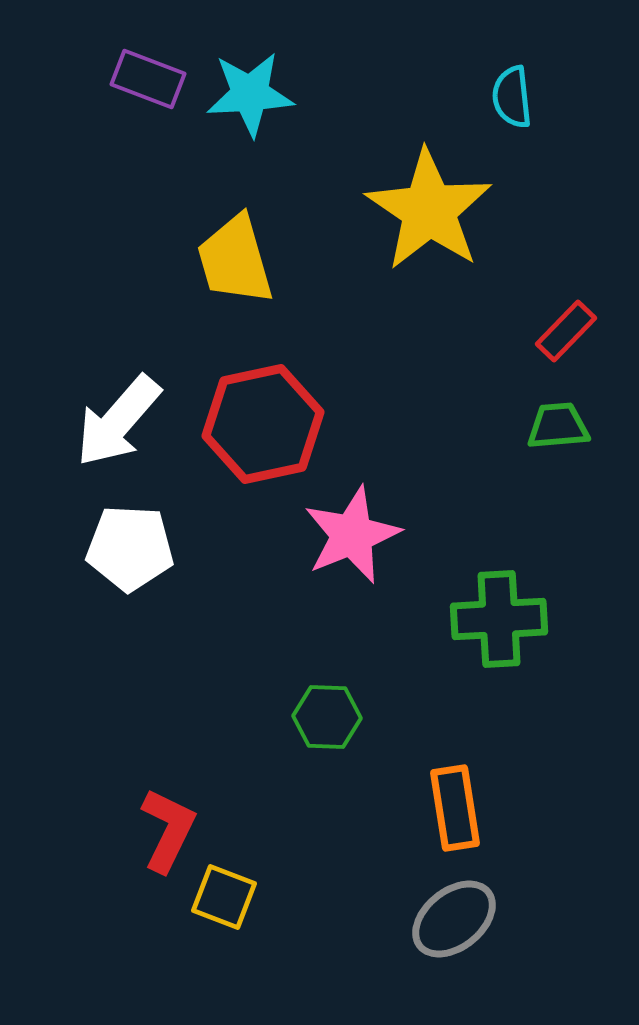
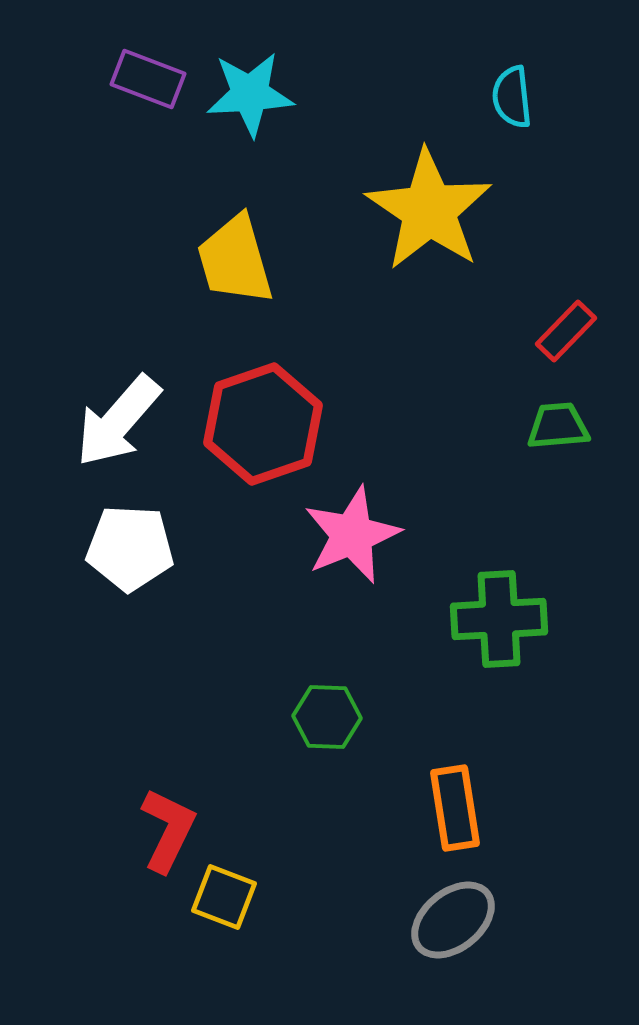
red hexagon: rotated 7 degrees counterclockwise
gray ellipse: moved 1 px left, 1 px down
